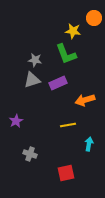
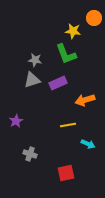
cyan arrow: moved 1 px left; rotated 104 degrees clockwise
